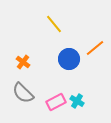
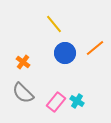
blue circle: moved 4 px left, 6 px up
pink rectangle: rotated 24 degrees counterclockwise
